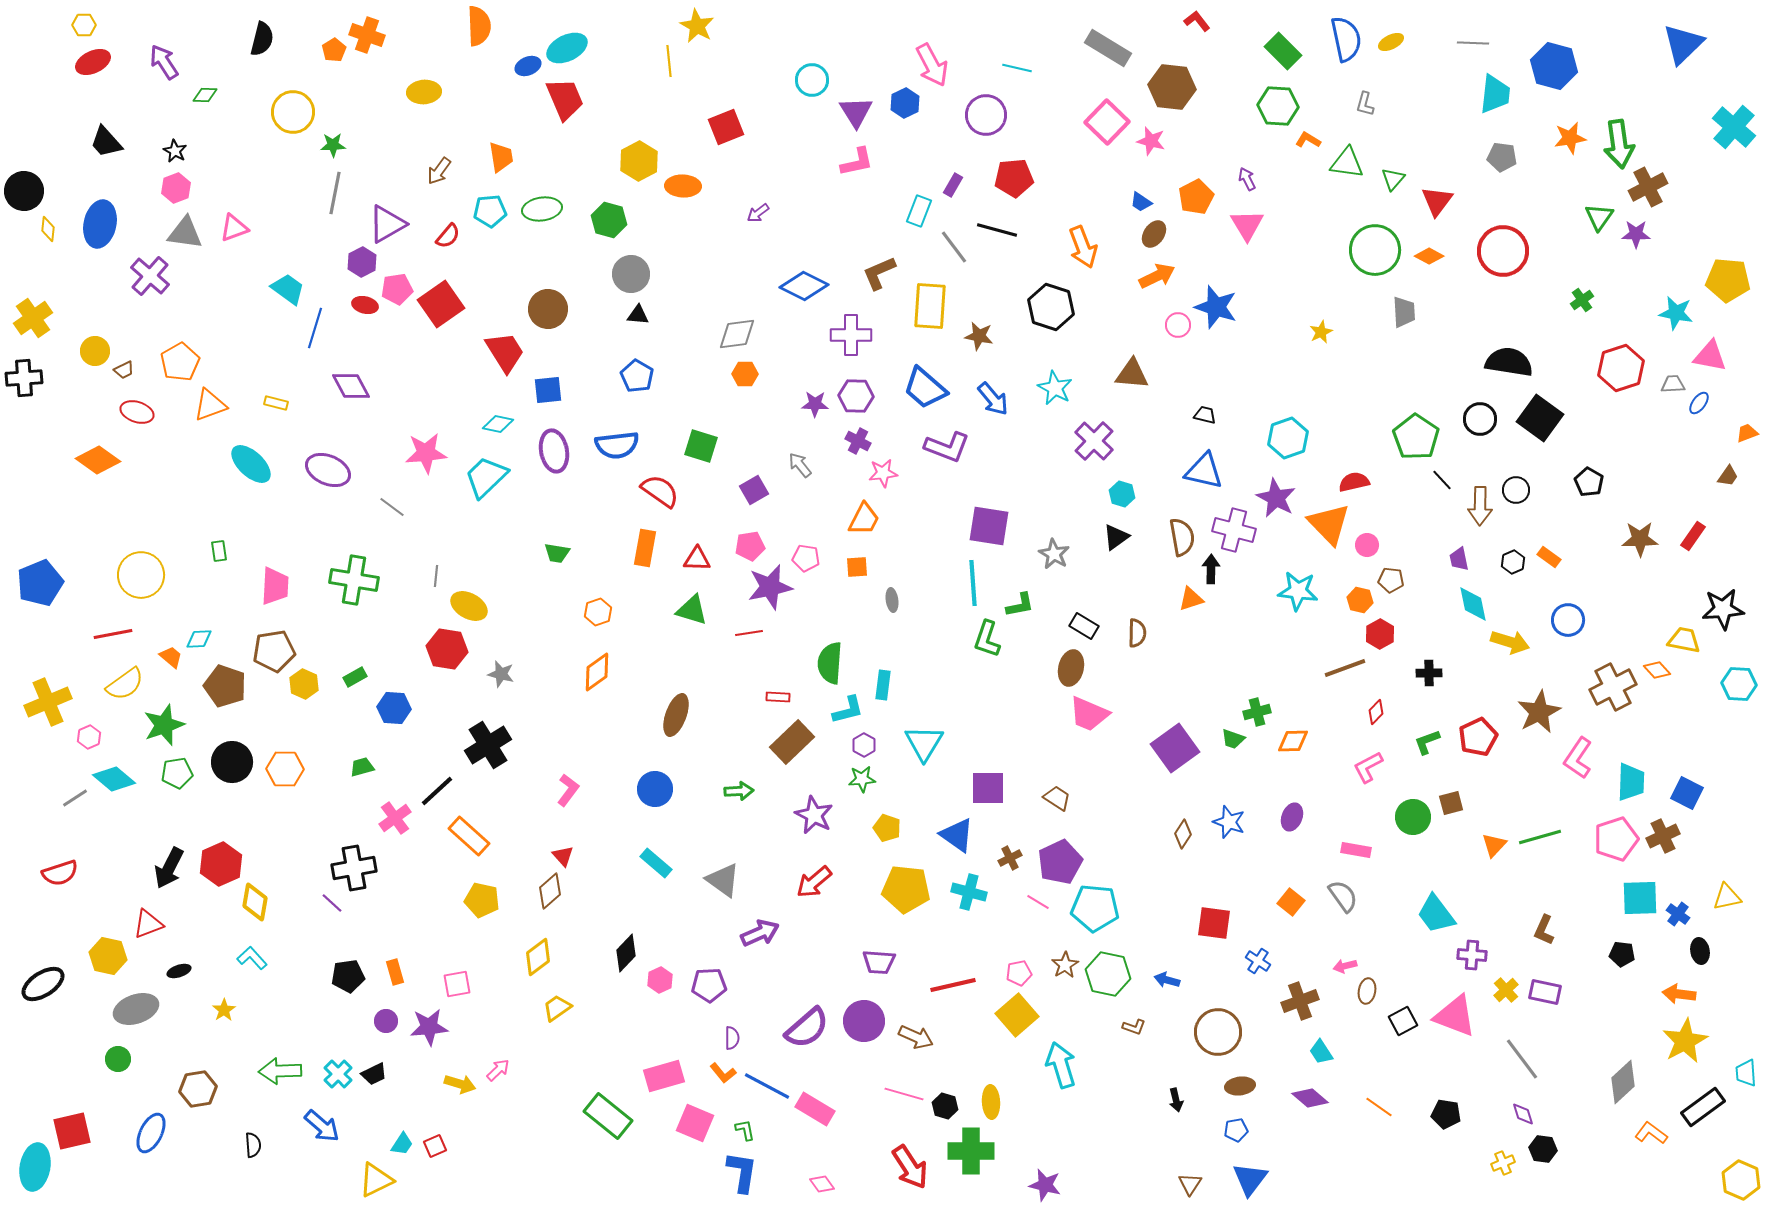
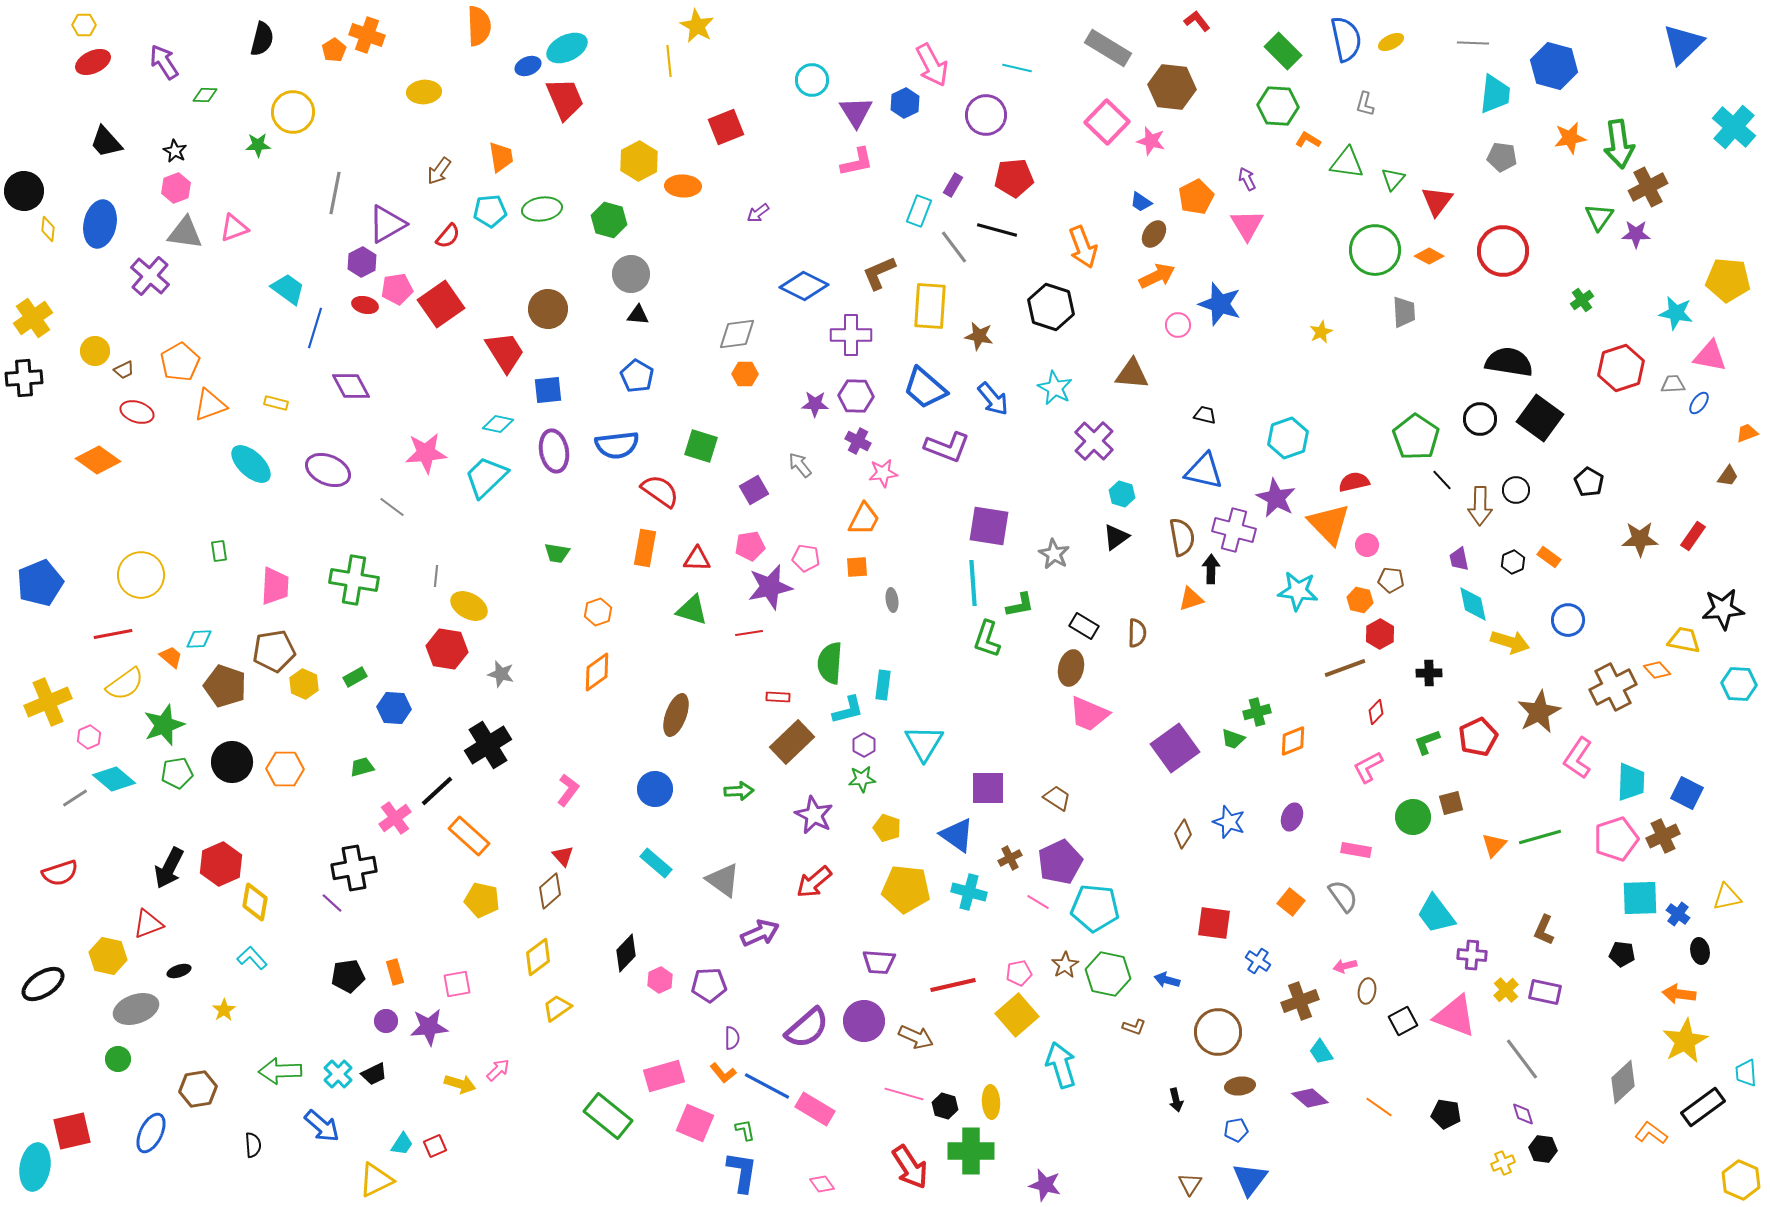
green star at (333, 145): moved 75 px left
blue star at (1216, 307): moved 4 px right, 3 px up
orange diamond at (1293, 741): rotated 20 degrees counterclockwise
